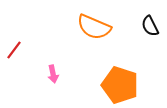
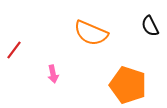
orange semicircle: moved 3 px left, 6 px down
orange pentagon: moved 8 px right
